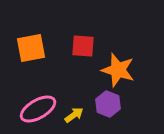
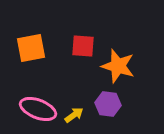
orange star: moved 4 px up
purple hexagon: rotated 15 degrees counterclockwise
pink ellipse: rotated 51 degrees clockwise
